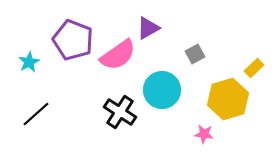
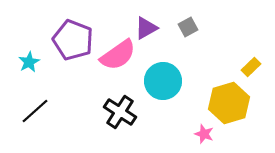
purple triangle: moved 2 px left
gray square: moved 7 px left, 27 px up
yellow rectangle: moved 3 px left, 1 px up
cyan circle: moved 1 px right, 9 px up
yellow hexagon: moved 1 px right, 4 px down
black line: moved 1 px left, 3 px up
pink star: rotated 12 degrees clockwise
